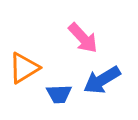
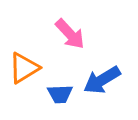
pink arrow: moved 13 px left, 4 px up
blue trapezoid: moved 1 px right
